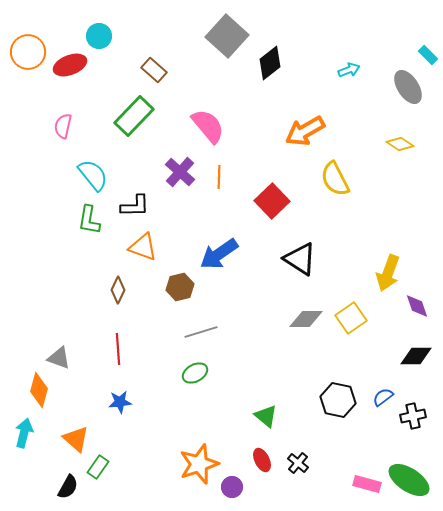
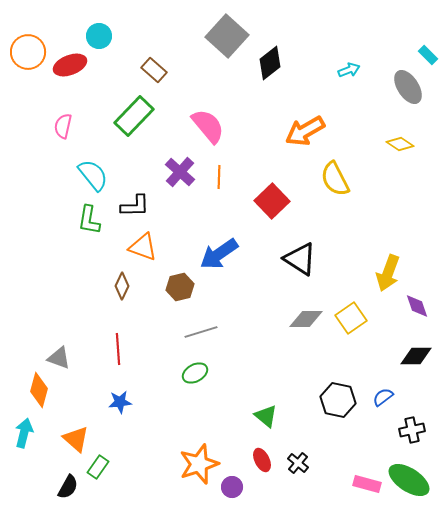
brown diamond at (118, 290): moved 4 px right, 4 px up
black cross at (413, 416): moved 1 px left, 14 px down
